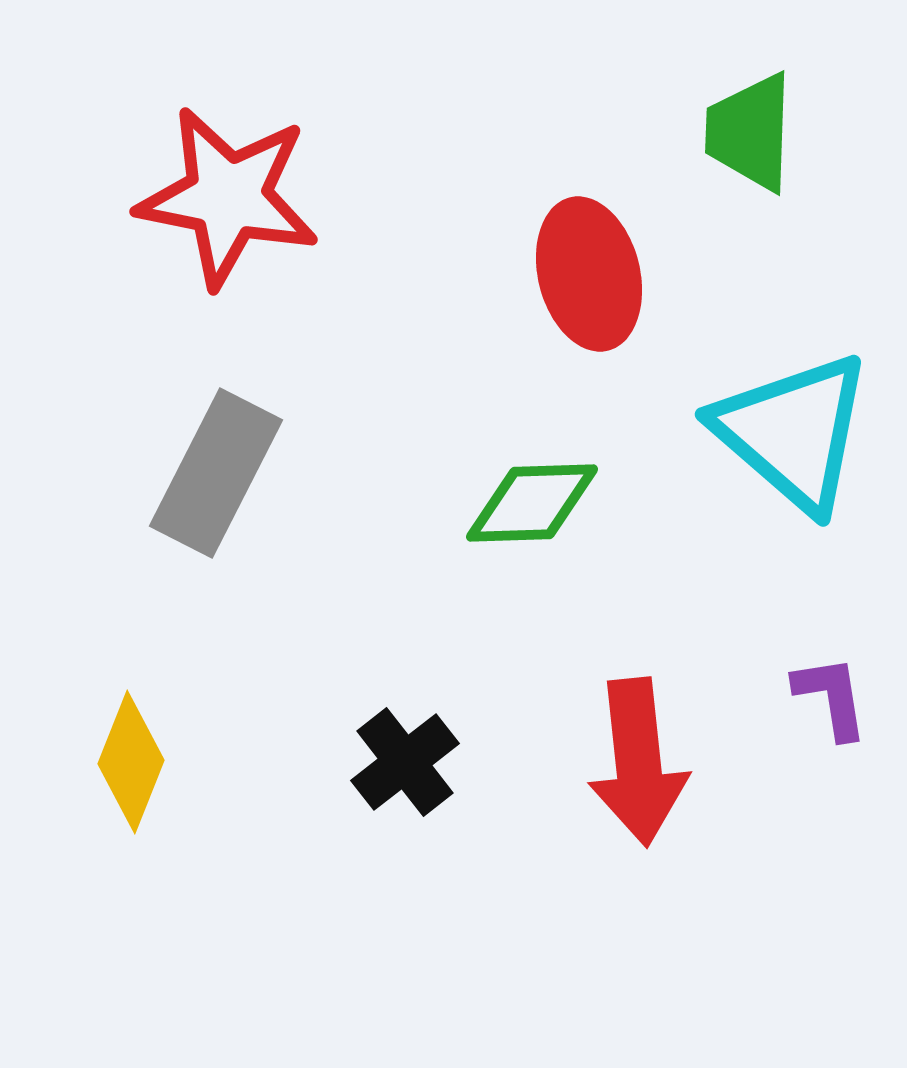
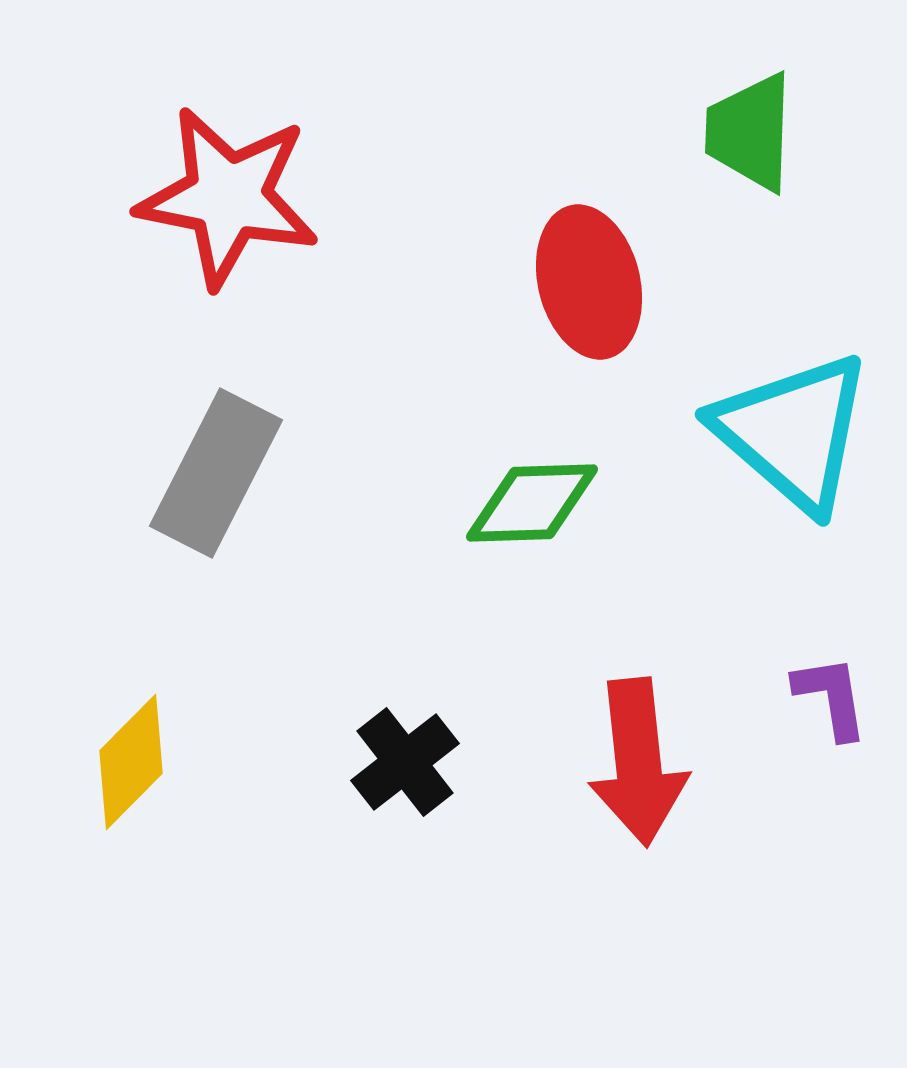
red ellipse: moved 8 px down
yellow diamond: rotated 23 degrees clockwise
